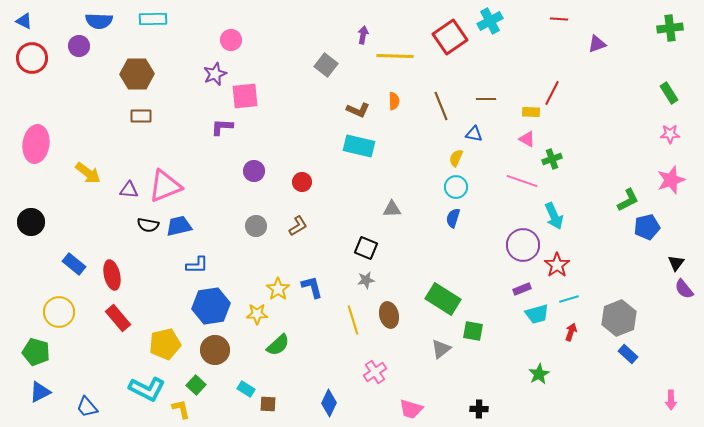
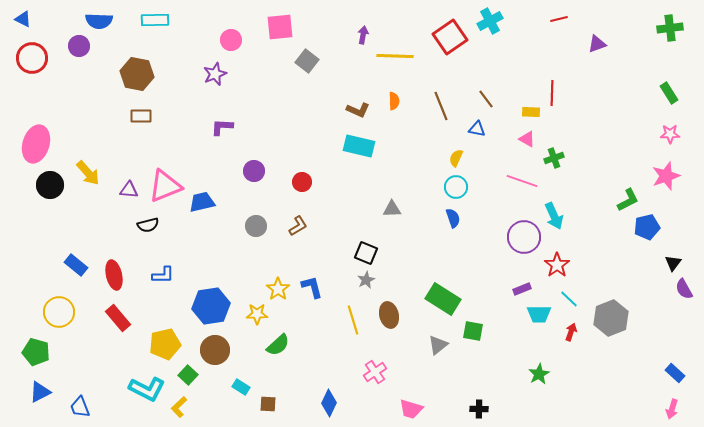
cyan rectangle at (153, 19): moved 2 px right, 1 px down
red line at (559, 19): rotated 18 degrees counterclockwise
blue triangle at (24, 21): moved 1 px left, 2 px up
gray square at (326, 65): moved 19 px left, 4 px up
brown hexagon at (137, 74): rotated 12 degrees clockwise
red line at (552, 93): rotated 25 degrees counterclockwise
pink square at (245, 96): moved 35 px right, 69 px up
brown line at (486, 99): rotated 54 degrees clockwise
blue triangle at (474, 134): moved 3 px right, 5 px up
pink ellipse at (36, 144): rotated 9 degrees clockwise
green cross at (552, 159): moved 2 px right, 1 px up
yellow arrow at (88, 173): rotated 12 degrees clockwise
pink star at (671, 180): moved 5 px left, 4 px up
blue semicircle at (453, 218): rotated 144 degrees clockwise
black circle at (31, 222): moved 19 px right, 37 px up
black semicircle at (148, 225): rotated 25 degrees counterclockwise
blue trapezoid at (179, 226): moved 23 px right, 24 px up
purple circle at (523, 245): moved 1 px right, 8 px up
black square at (366, 248): moved 5 px down
black triangle at (676, 263): moved 3 px left
blue rectangle at (74, 264): moved 2 px right, 1 px down
blue L-shape at (197, 265): moved 34 px left, 10 px down
red ellipse at (112, 275): moved 2 px right
gray star at (366, 280): rotated 18 degrees counterclockwise
purple semicircle at (684, 289): rotated 10 degrees clockwise
cyan line at (569, 299): rotated 60 degrees clockwise
cyan trapezoid at (537, 314): moved 2 px right; rotated 15 degrees clockwise
gray hexagon at (619, 318): moved 8 px left
gray triangle at (441, 349): moved 3 px left, 4 px up
blue rectangle at (628, 354): moved 47 px right, 19 px down
green square at (196, 385): moved 8 px left, 10 px up
cyan rectangle at (246, 389): moved 5 px left, 2 px up
pink arrow at (671, 400): moved 1 px right, 9 px down; rotated 18 degrees clockwise
blue trapezoid at (87, 407): moved 7 px left; rotated 20 degrees clockwise
yellow L-shape at (181, 409): moved 2 px left, 2 px up; rotated 120 degrees counterclockwise
